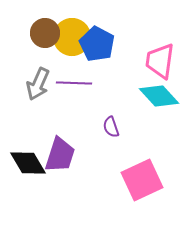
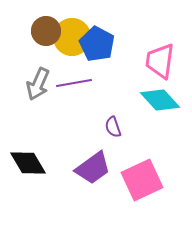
brown circle: moved 1 px right, 2 px up
purple line: rotated 12 degrees counterclockwise
cyan diamond: moved 1 px right, 4 px down
purple semicircle: moved 2 px right
purple trapezoid: moved 33 px right, 13 px down; rotated 36 degrees clockwise
